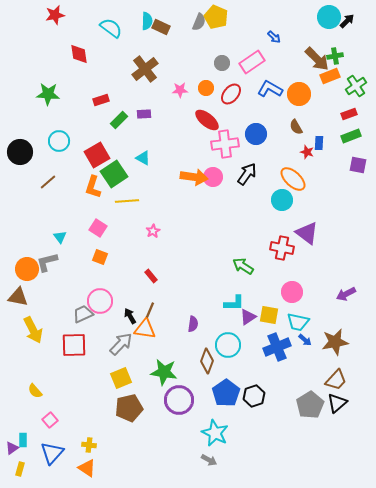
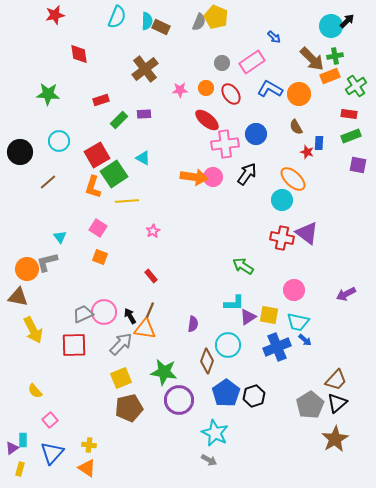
cyan circle at (329, 17): moved 2 px right, 9 px down
cyan semicircle at (111, 28): moved 6 px right, 11 px up; rotated 75 degrees clockwise
brown arrow at (317, 59): moved 5 px left
red ellipse at (231, 94): rotated 75 degrees counterclockwise
red rectangle at (349, 114): rotated 28 degrees clockwise
red cross at (282, 248): moved 10 px up
pink circle at (292, 292): moved 2 px right, 2 px up
pink circle at (100, 301): moved 4 px right, 11 px down
brown star at (335, 342): moved 97 px down; rotated 20 degrees counterclockwise
